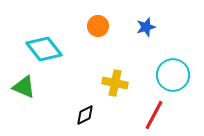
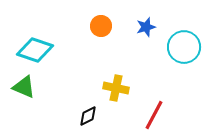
orange circle: moved 3 px right
cyan diamond: moved 9 px left, 1 px down; rotated 33 degrees counterclockwise
cyan circle: moved 11 px right, 28 px up
yellow cross: moved 1 px right, 5 px down
black diamond: moved 3 px right, 1 px down
